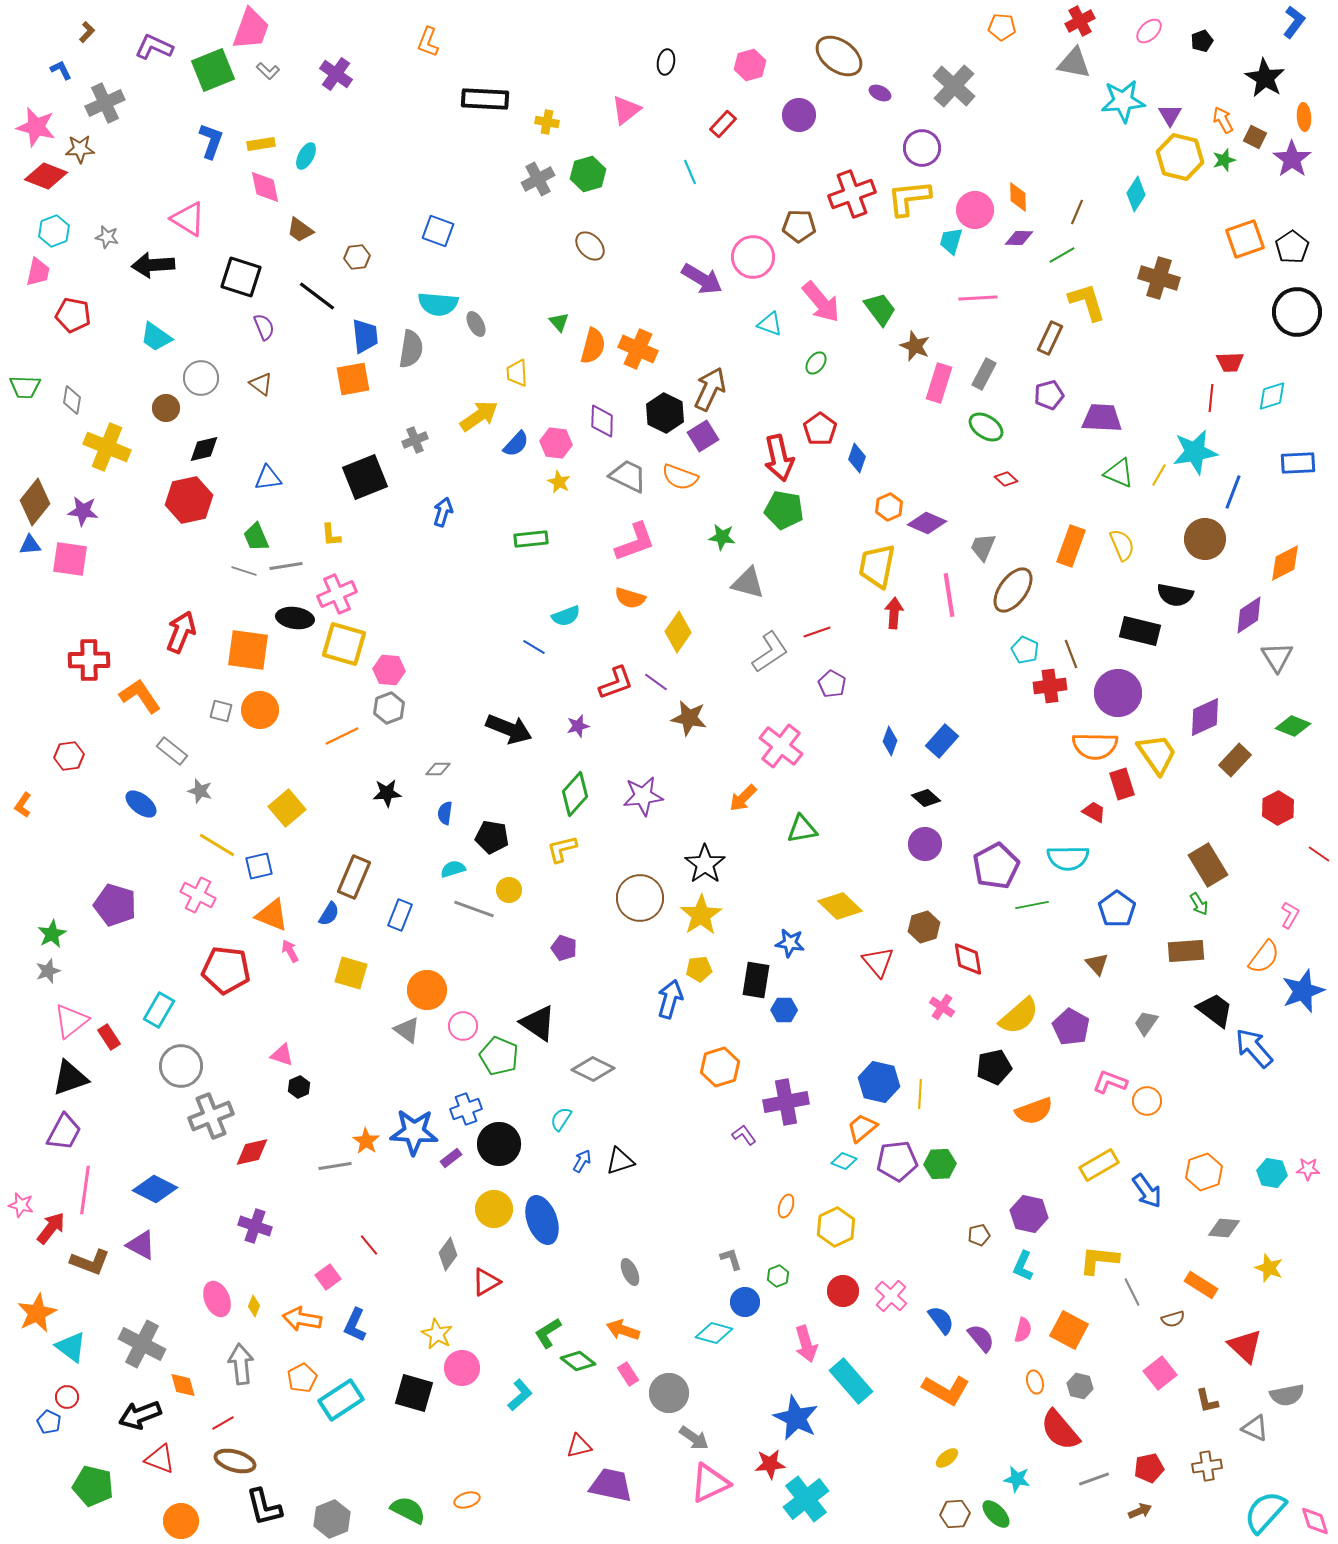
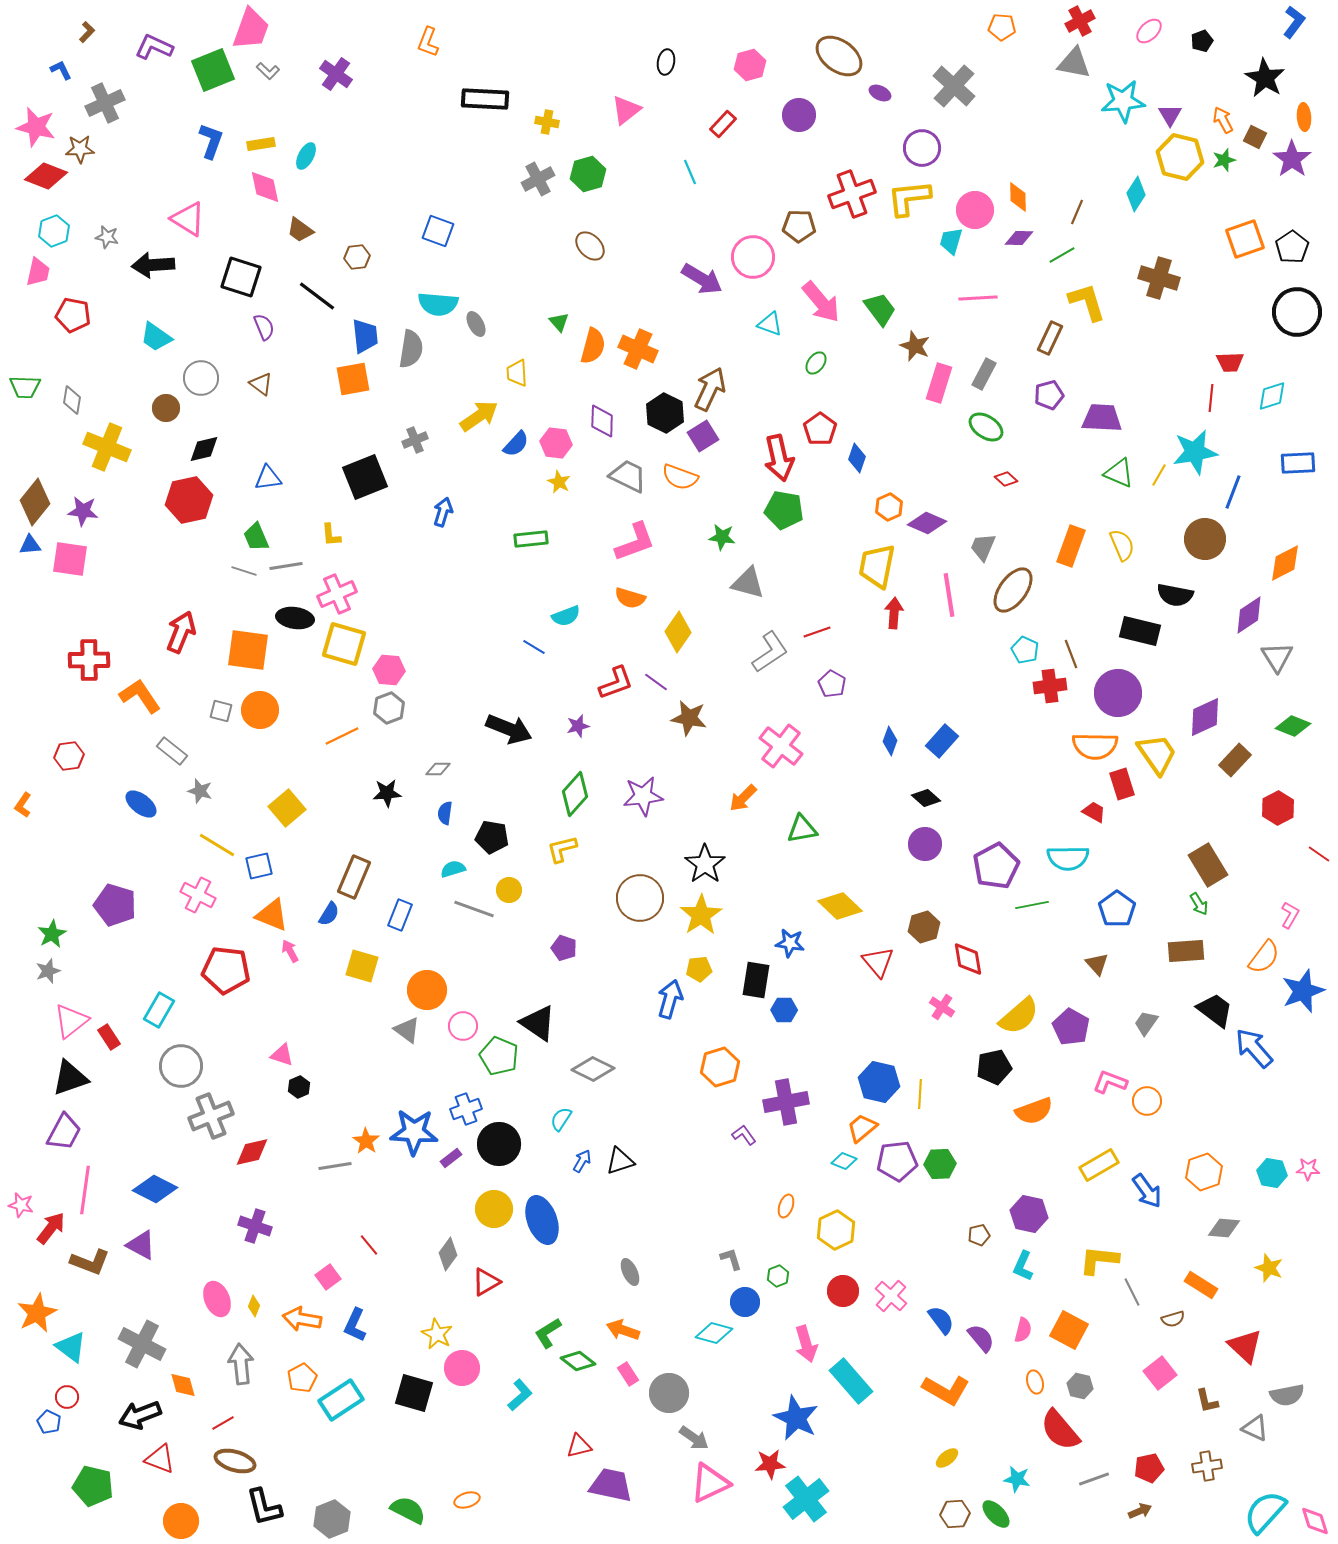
yellow square at (351, 973): moved 11 px right, 7 px up
yellow hexagon at (836, 1227): moved 3 px down
